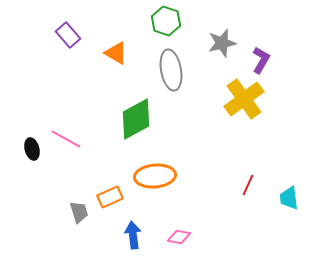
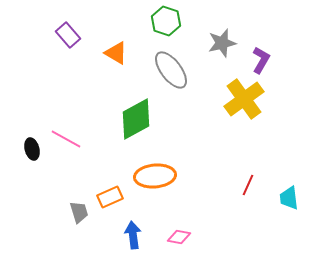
gray ellipse: rotated 27 degrees counterclockwise
